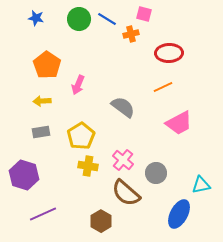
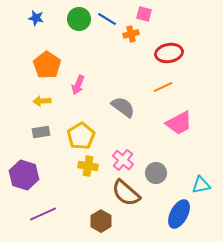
red ellipse: rotated 8 degrees counterclockwise
